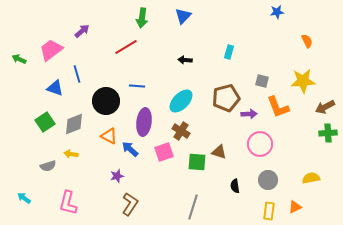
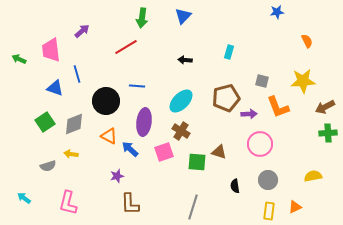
pink trapezoid at (51, 50): rotated 60 degrees counterclockwise
yellow semicircle at (311, 178): moved 2 px right, 2 px up
brown L-shape at (130, 204): rotated 145 degrees clockwise
